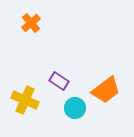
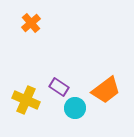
purple rectangle: moved 6 px down
yellow cross: moved 1 px right
